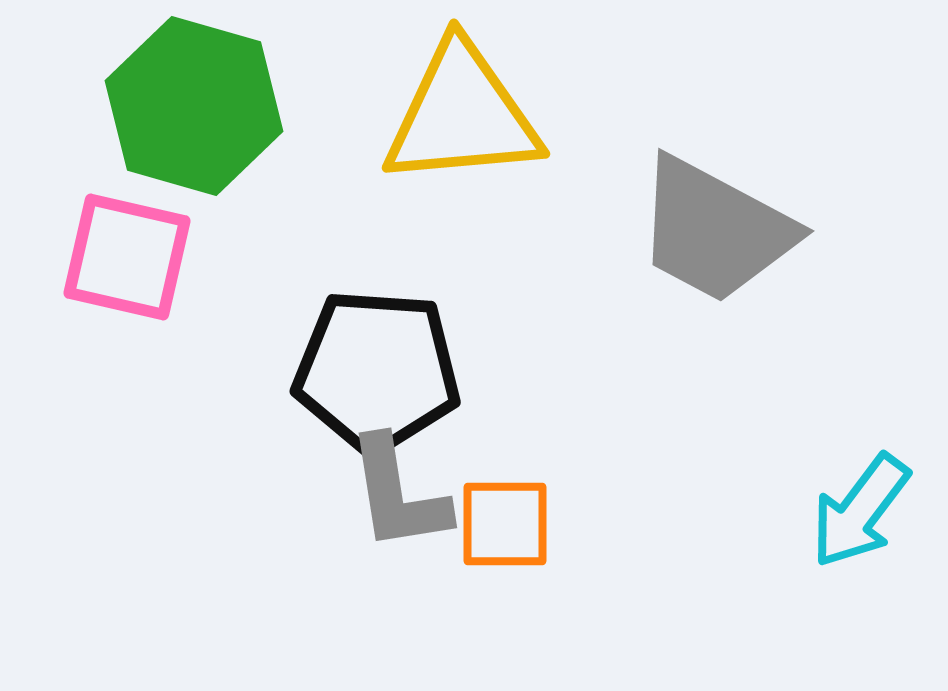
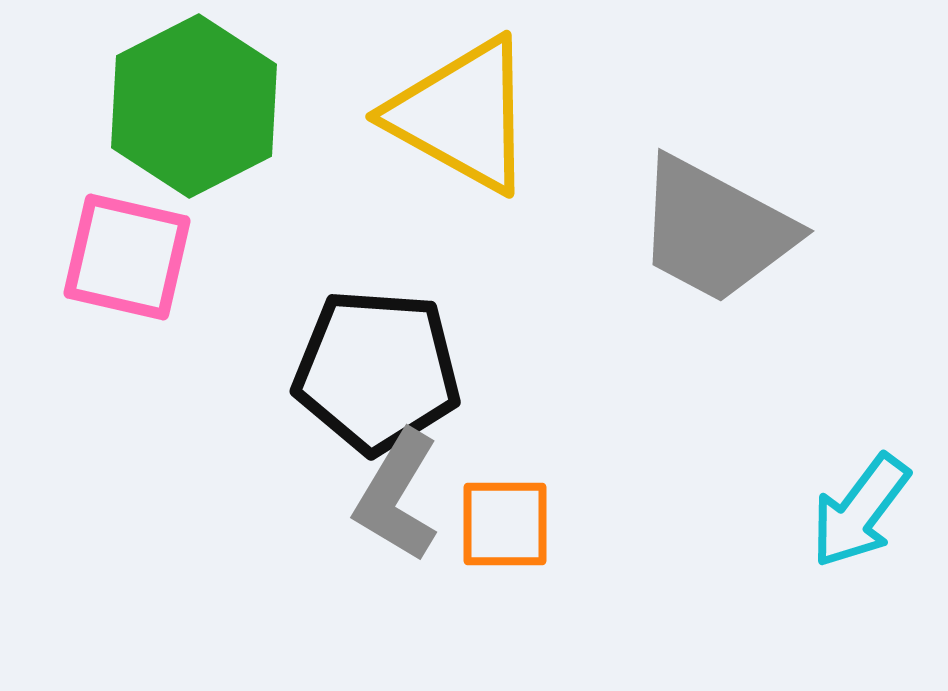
green hexagon: rotated 17 degrees clockwise
yellow triangle: rotated 34 degrees clockwise
gray L-shape: moved 1 px left, 2 px down; rotated 40 degrees clockwise
